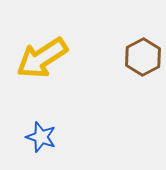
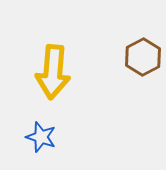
yellow arrow: moved 11 px right, 14 px down; rotated 52 degrees counterclockwise
